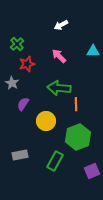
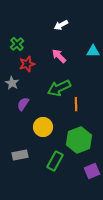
green arrow: rotated 30 degrees counterclockwise
yellow circle: moved 3 px left, 6 px down
green hexagon: moved 1 px right, 3 px down
